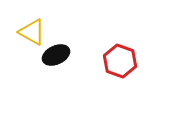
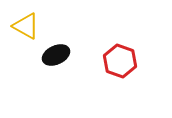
yellow triangle: moved 6 px left, 6 px up
